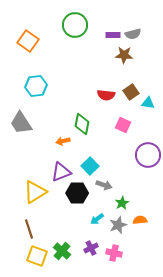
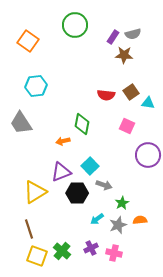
purple rectangle: moved 2 px down; rotated 56 degrees counterclockwise
pink square: moved 4 px right, 1 px down
